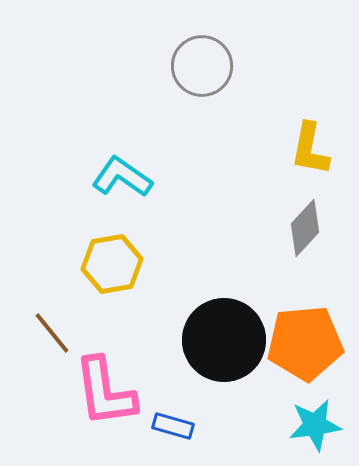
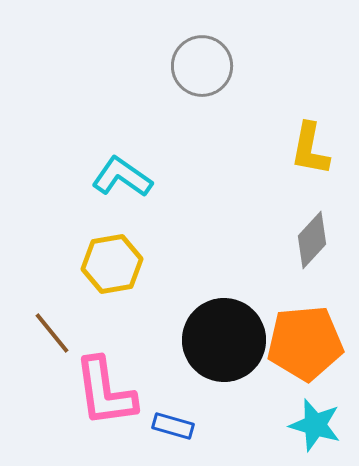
gray diamond: moved 7 px right, 12 px down
cyan star: rotated 24 degrees clockwise
